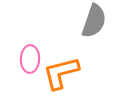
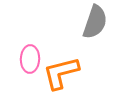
gray semicircle: moved 1 px right, 1 px down
